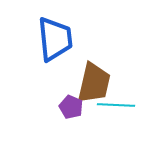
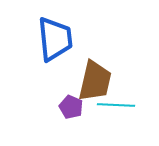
brown trapezoid: moved 1 px right, 2 px up
